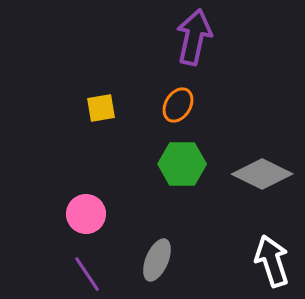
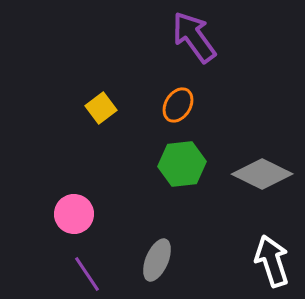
purple arrow: rotated 48 degrees counterclockwise
yellow square: rotated 28 degrees counterclockwise
green hexagon: rotated 6 degrees counterclockwise
pink circle: moved 12 px left
